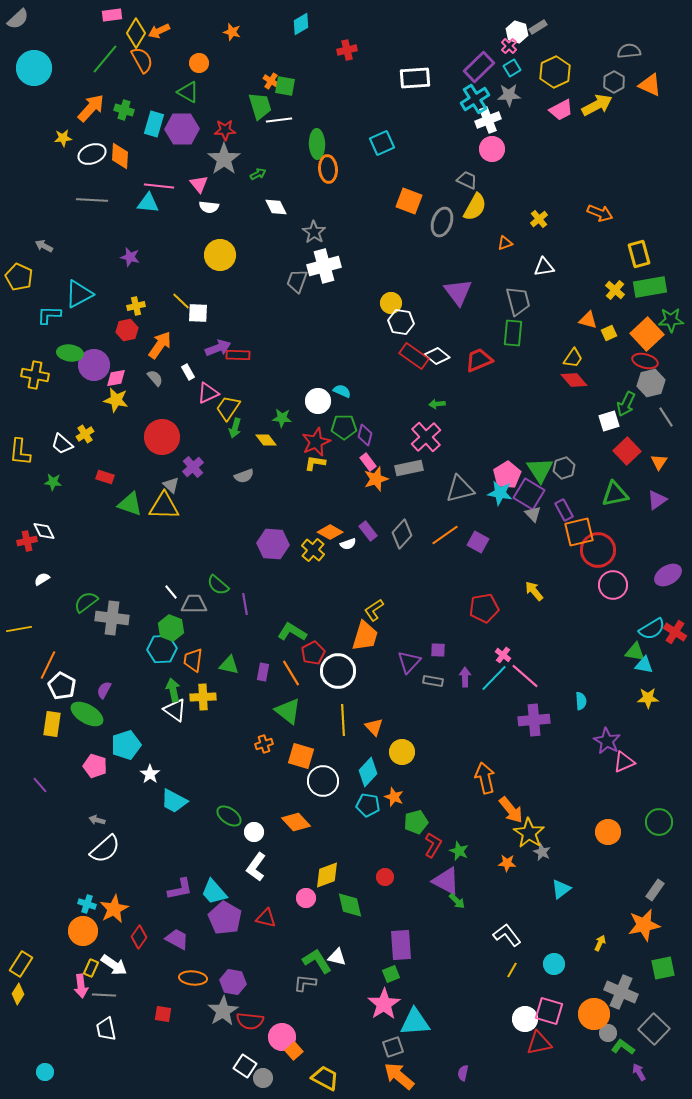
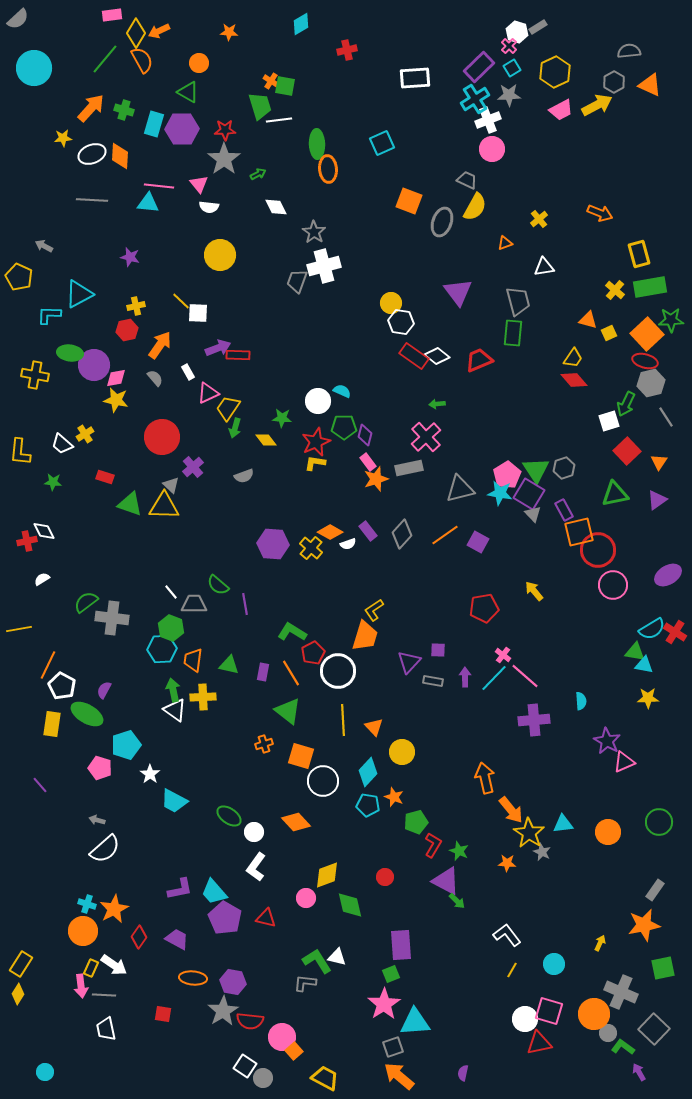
orange star at (232, 32): moved 3 px left; rotated 12 degrees counterclockwise
green triangle at (540, 470): moved 4 px left
yellow cross at (313, 550): moved 2 px left, 2 px up
pink pentagon at (95, 766): moved 5 px right, 2 px down
cyan triangle at (561, 889): moved 2 px right, 65 px up; rotated 30 degrees clockwise
